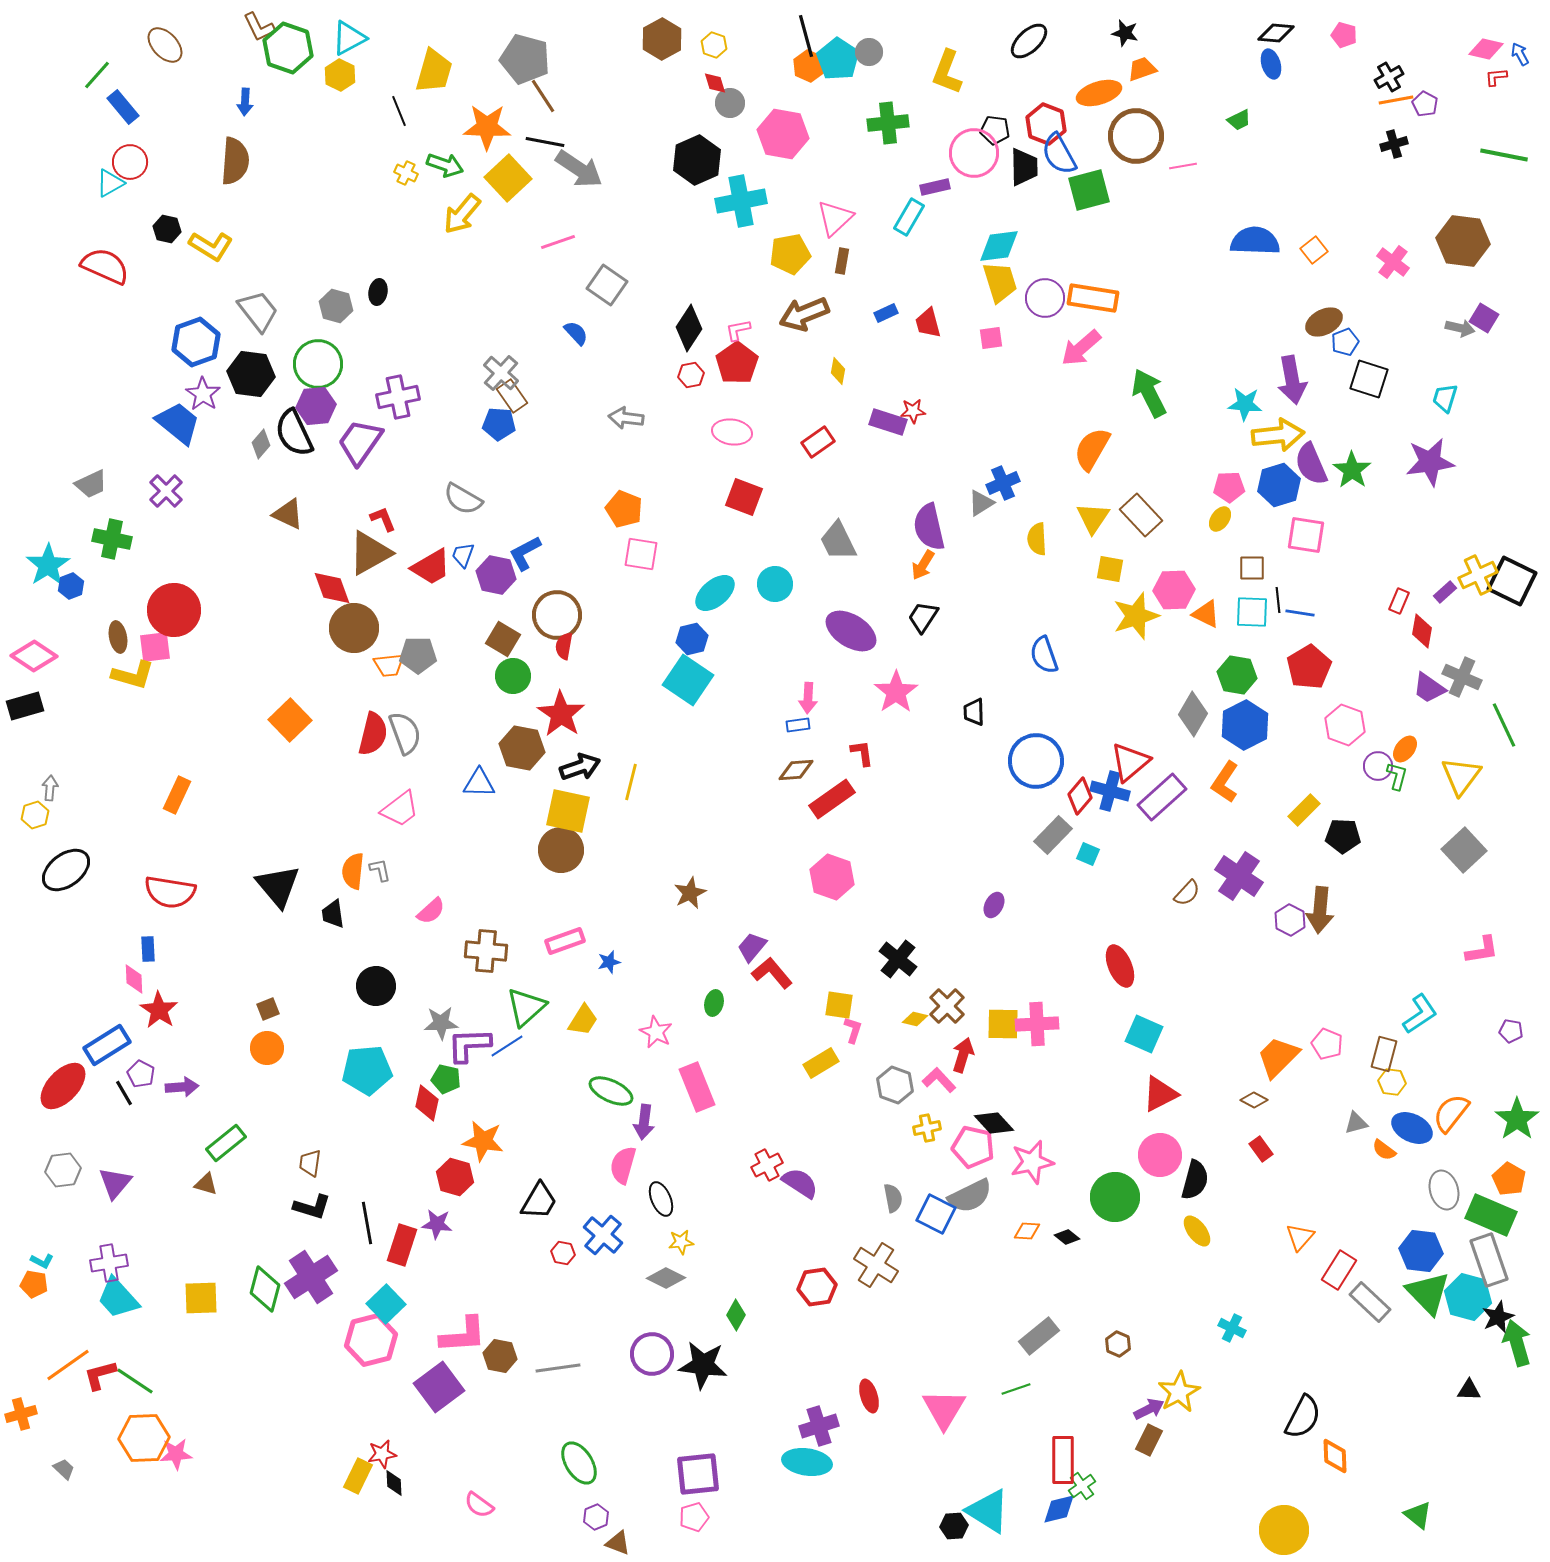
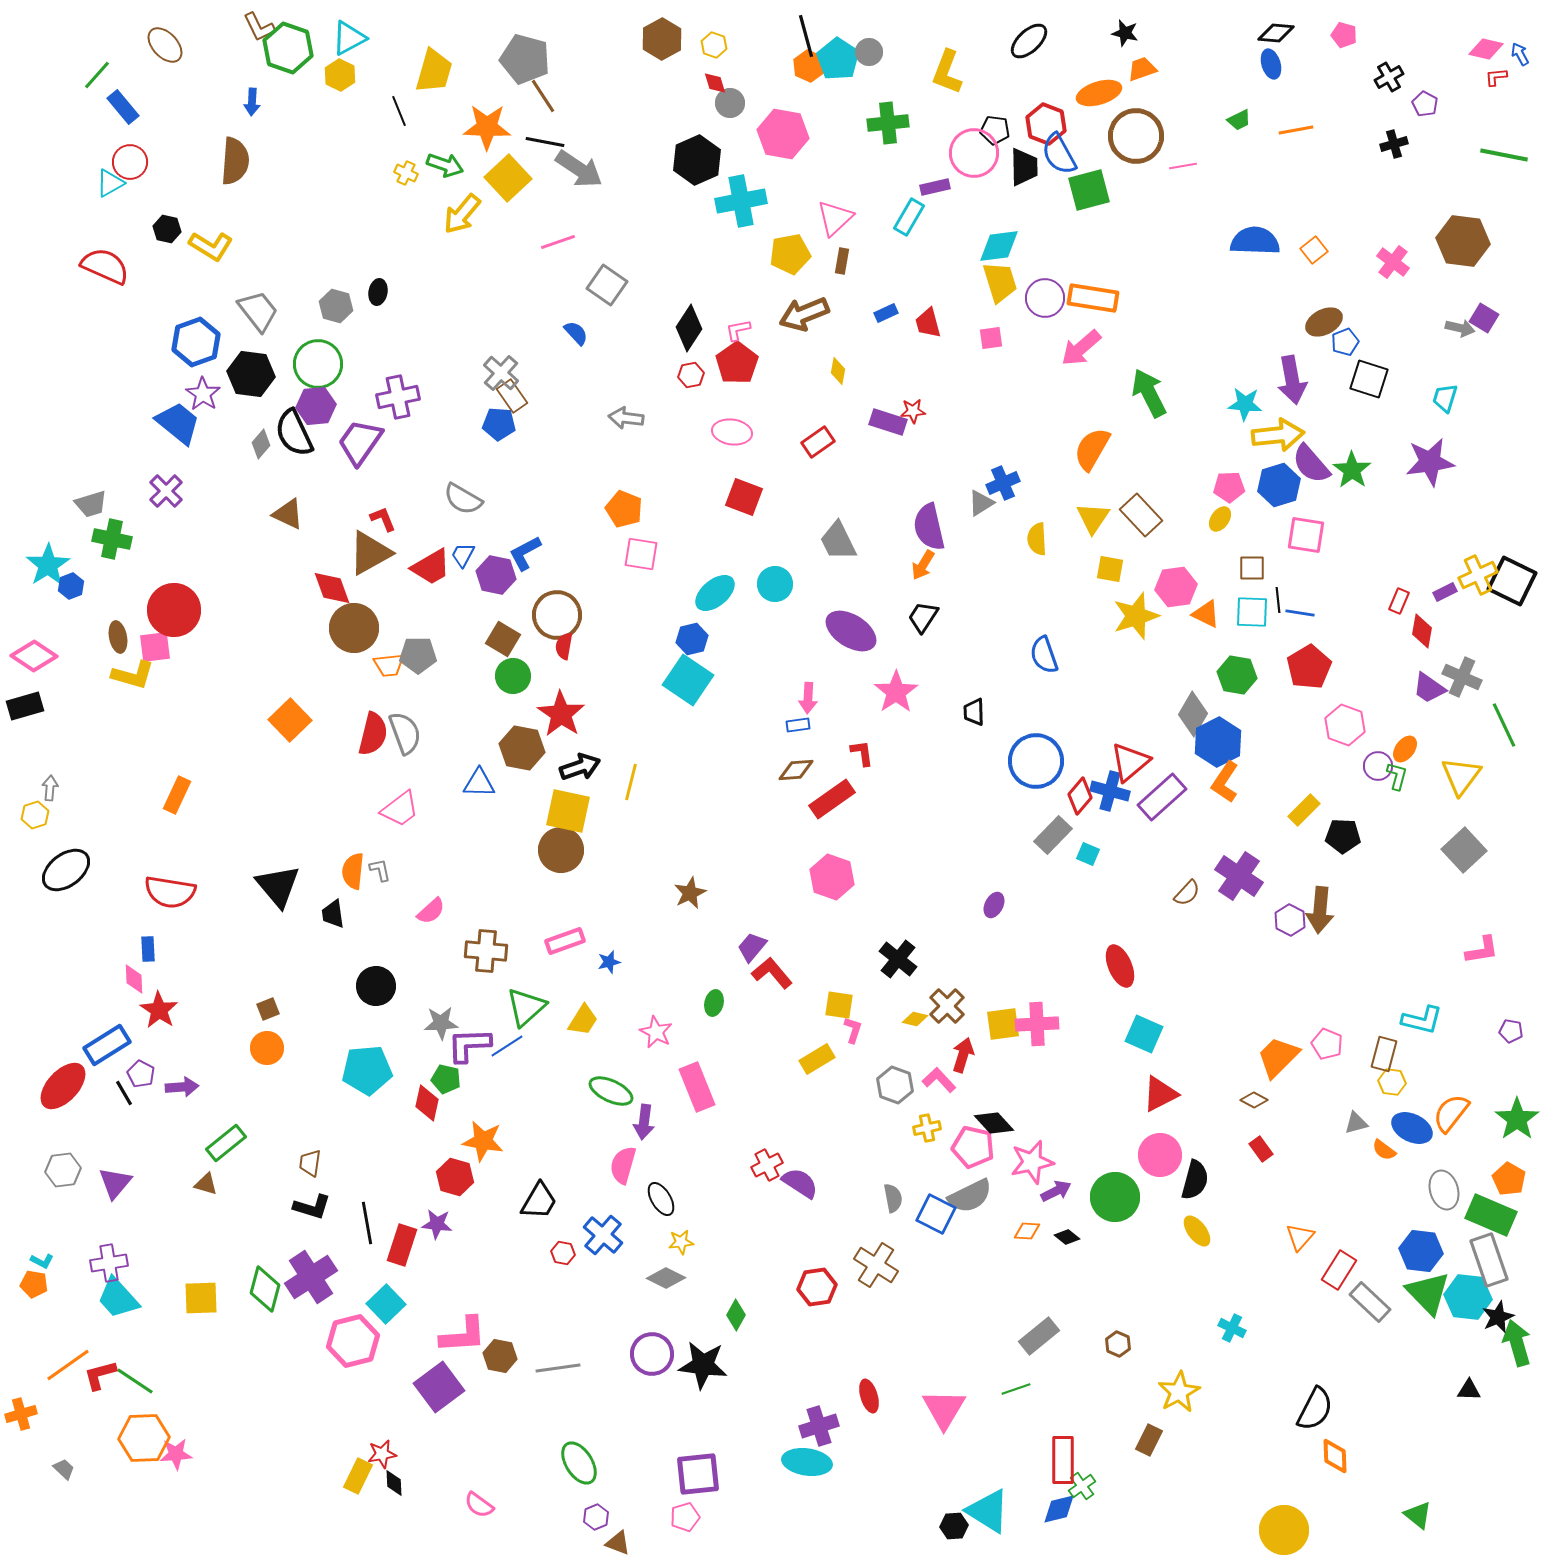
orange line at (1396, 100): moved 100 px left, 30 px down
blue arrow at (245, 102): moved 7 px right
purple semicircle at (1311, 464): rotated 18 degrees counterclockwise
gray trapezoid at (91, 484): moved 20 px down; rotated 8 degrees clockwise
blue trapezoid at (463, 555): rotated 8 degrees clockwise
pink hexagon at (1174, 590): moved 2 px right, 3 px up; rotated 6 degrees counterclockwise
purple rectangle at (1445, 592): rotated 15 degrees clockwise
blue hexagon at (1245, 725): moved 27 px left, 17 px down
cyan L-shape at (1420, 1014): moved 2 px right, 6 px down; rotated 48 degrees clockwise
yellow square at (1003, 1024): rotated 9 degrees counterclockwise
yellow rectangle at (821, 1063): moved 4 px left, 4 px up
black ellipse at (661, 1199): rotated 8 degrees counterclockwise
cyan hexagon at (1468, 1297): rotated 9 degrees counterclockwise
pink hexagon at (371, 1340): moved 18 px left, 1 px down
purple arrow at (1149, 1409): moved 93 px left, 218 px up
black semicircle at (1303, 1417): moved 12 px right, 8 px up
pink pentagon at (694, 1517): moved 9 px left
